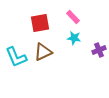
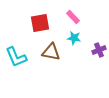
brown triangle: moved 8 px right; rotated 36 degrees clockwise
